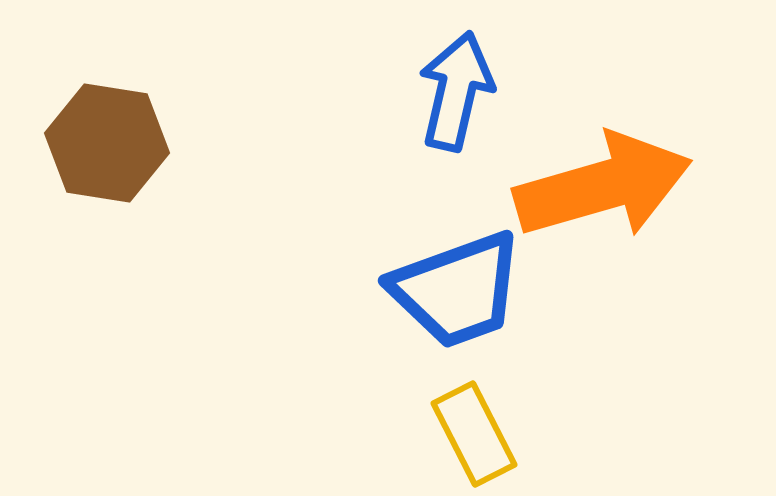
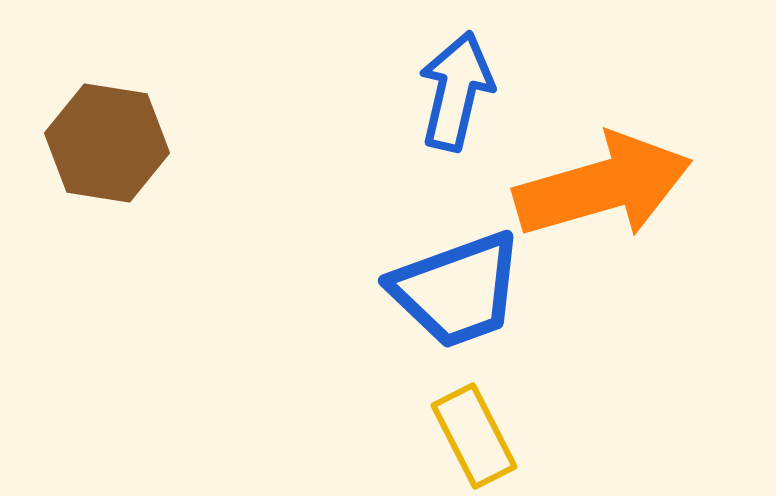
yellow rectangle: moved 2 px down
